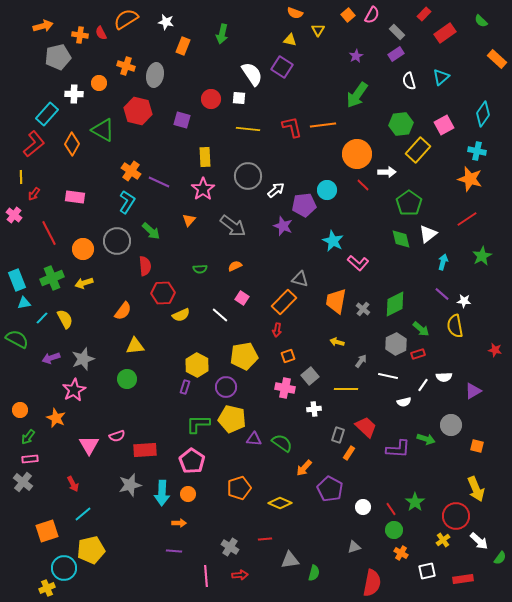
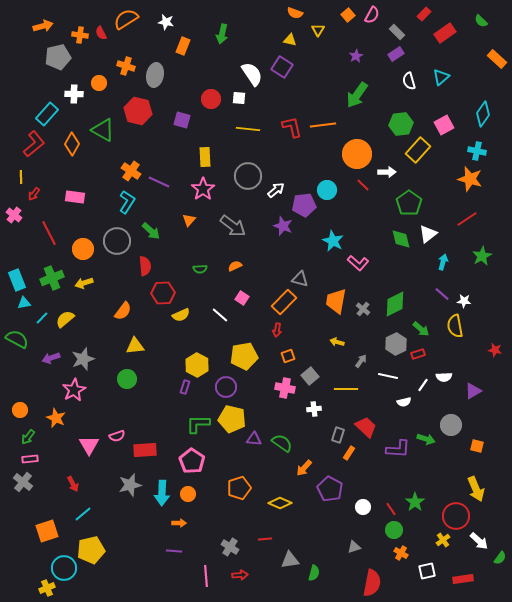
yellow semicircle at (65, 319): rotated 102 degrees counterclockwise
